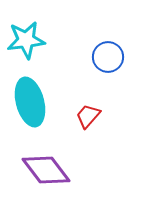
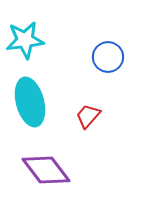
cyan star: moved 1 px left
